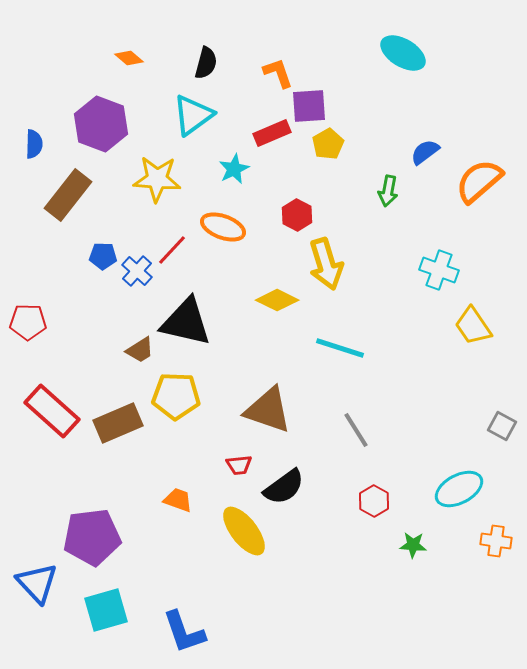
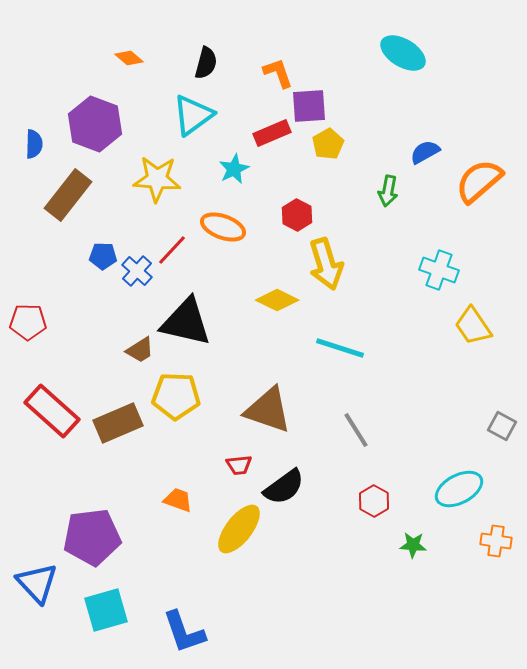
purple hexagon at (101, 124): moved 6 px left
blue semicircle at (425, 152): rotated 8 degrees clockwise
yellow ellipse at (244, 531): moved 5 px left, 2 px up; rotated 76 degrees clockwise
